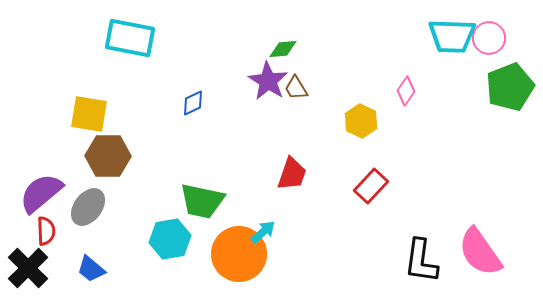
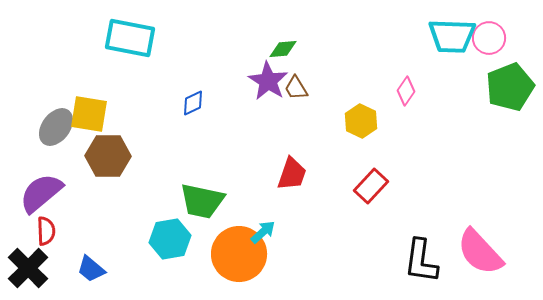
gray ellipse: moved 32 px left, 80 px up
pink semicircle: rotated 8 degrees counterclockwise
